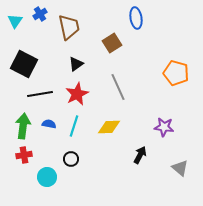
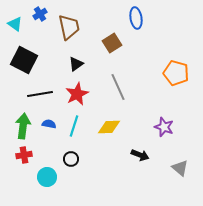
cyan triangle: moved 3 px down; rotated 28 degrees counterclockwise
black square: moved 4 px up
purple star: rotated 12 degrees clockwise
black arrow: rotated 84 degrees clockwise
